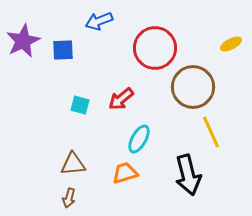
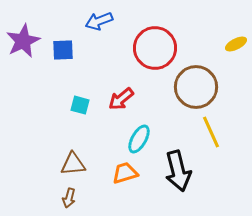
yellow ellipse: moved 5 px right
brown circle: moved 3 px right
black arrow: moved 10 px left, 4 px up
